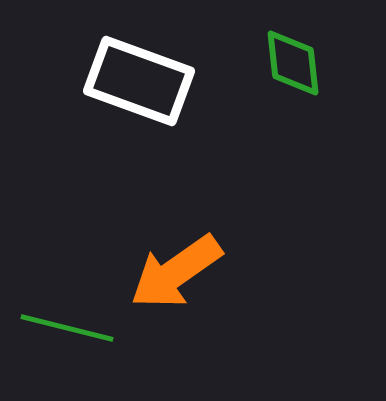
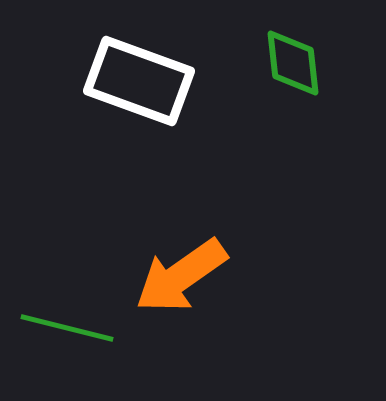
orange arrow: moved 5 px right, 4 px down
